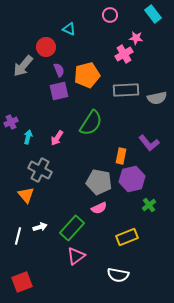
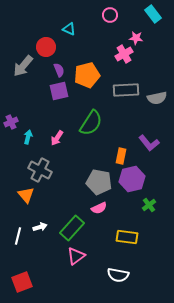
yellow rectangle: rotated 30 degrees clockwise
